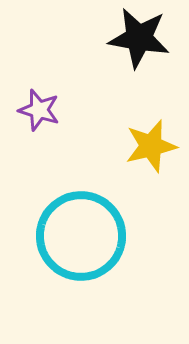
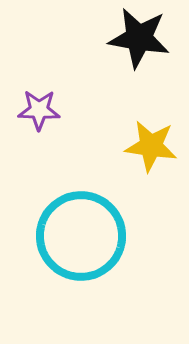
purple star: rotated 15 degrees counterclockwise
yellow star: rotated 22 degrees clockwise
